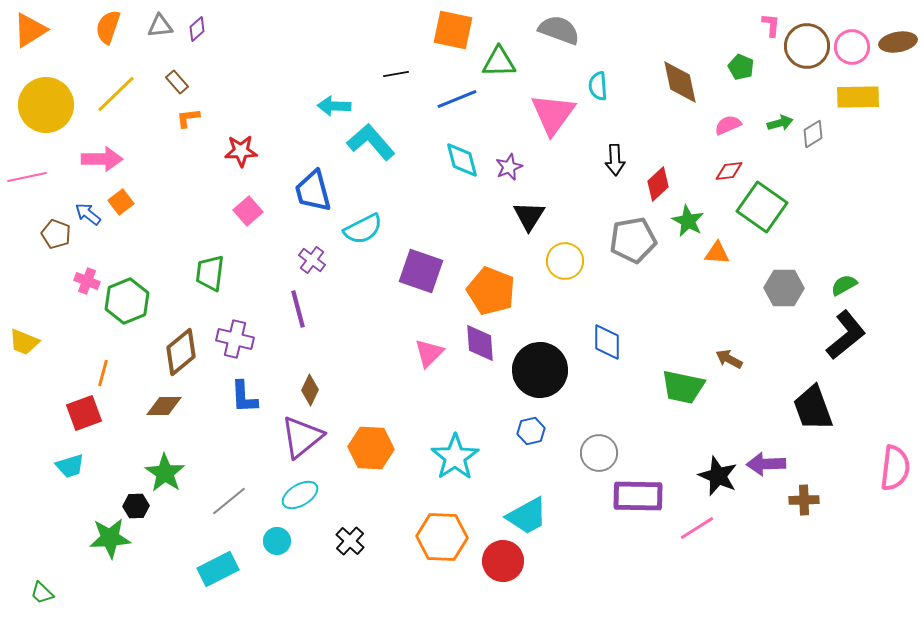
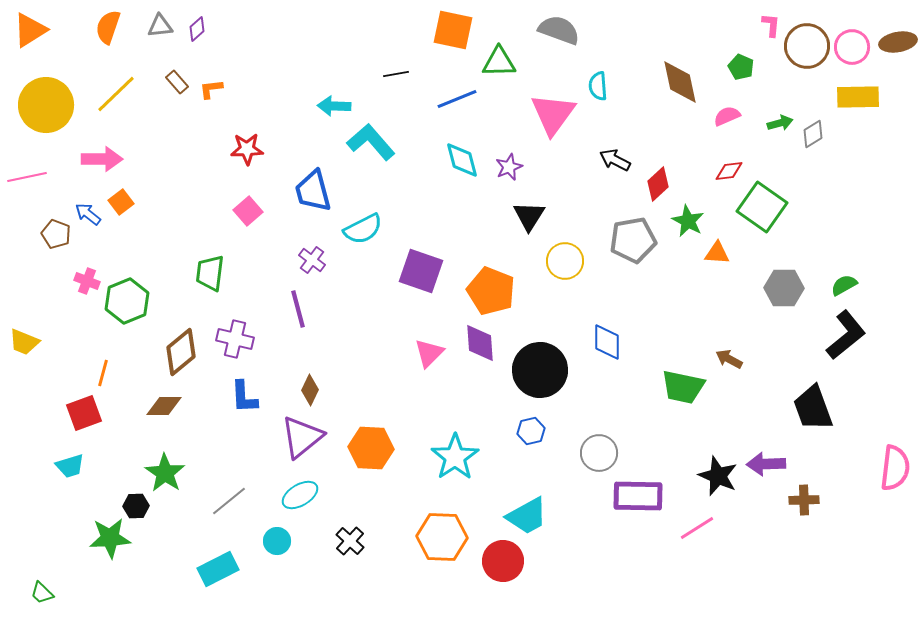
orange L-shape at (188, 118): moved 23 px right, 29 px up
pink semicircle at (728, 125): moved 1 px left, 9 px up
red star at (241, 151): moved 6 px right, 2 px up
black arrow at (615, 160): rotated 120 degrees clockwise
